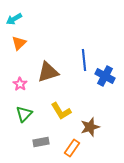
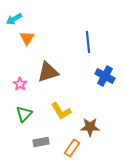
orange triangle: moved 8 px right, 5 px up; rotated 14 degrees counterclockwise
blue line: moved 4 px right, 18 px up
brown star: rotated 18 degrees clockwise
